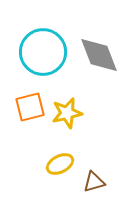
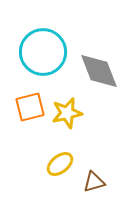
gray diamond: moved 16 px down
yellow ellipse: rotated 12 degrees counterclockwise
